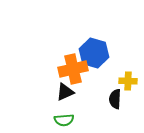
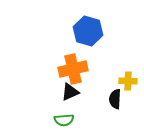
blue hexagon: moved 6 px left, 22 px up
black triangle: moved 5 px right
